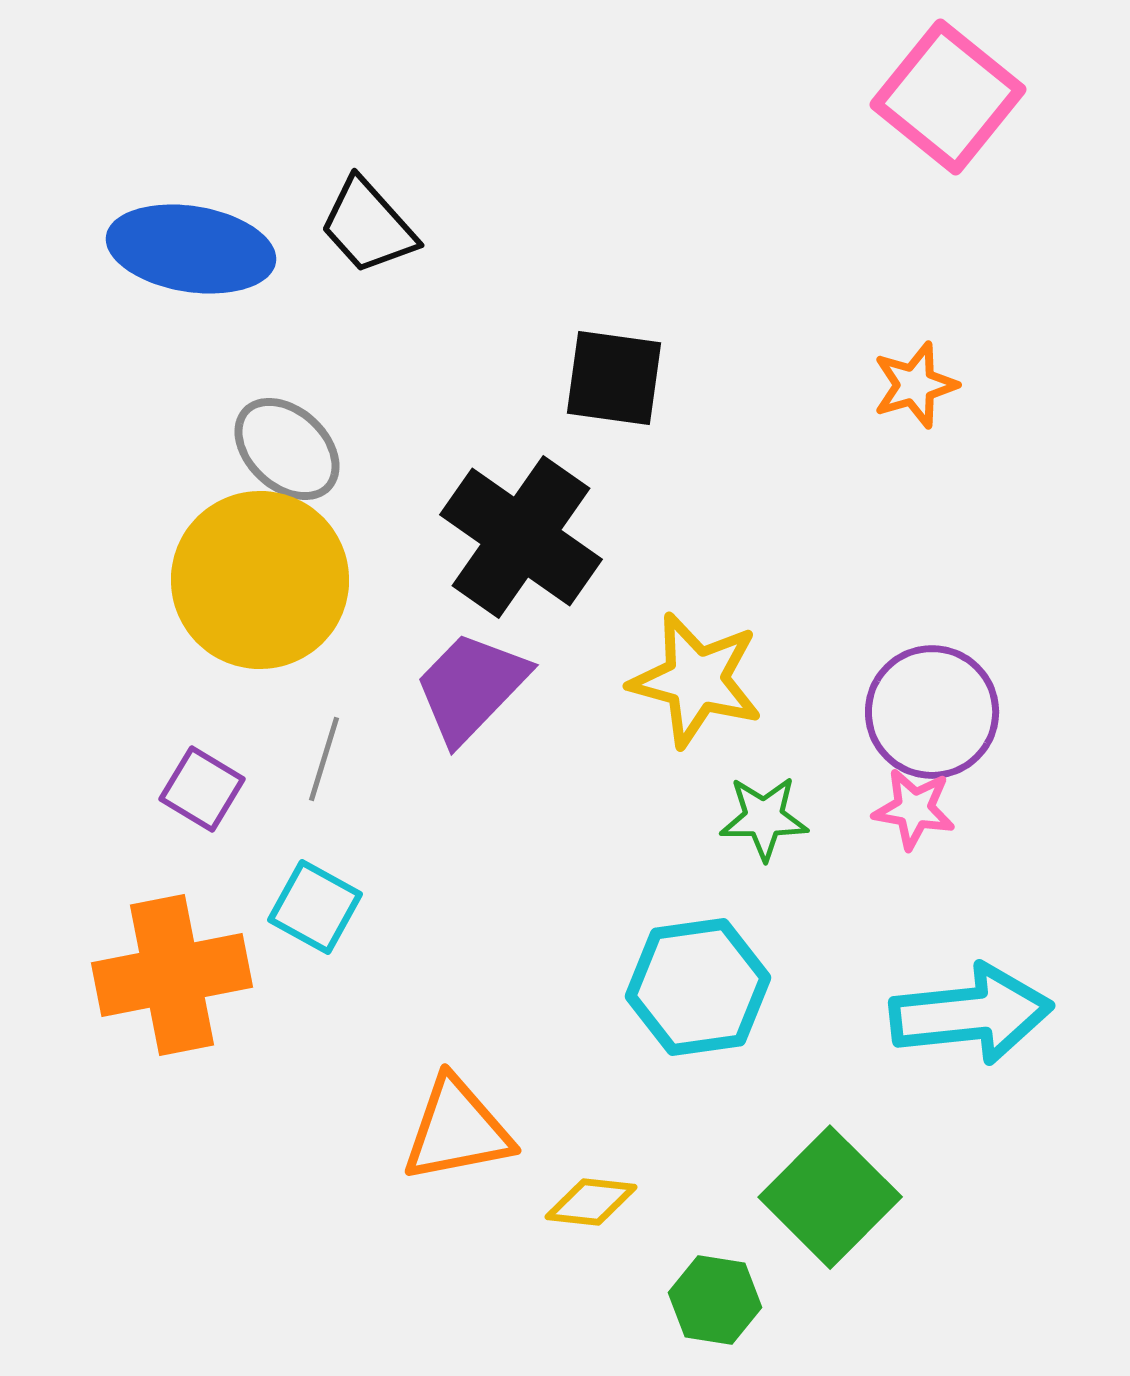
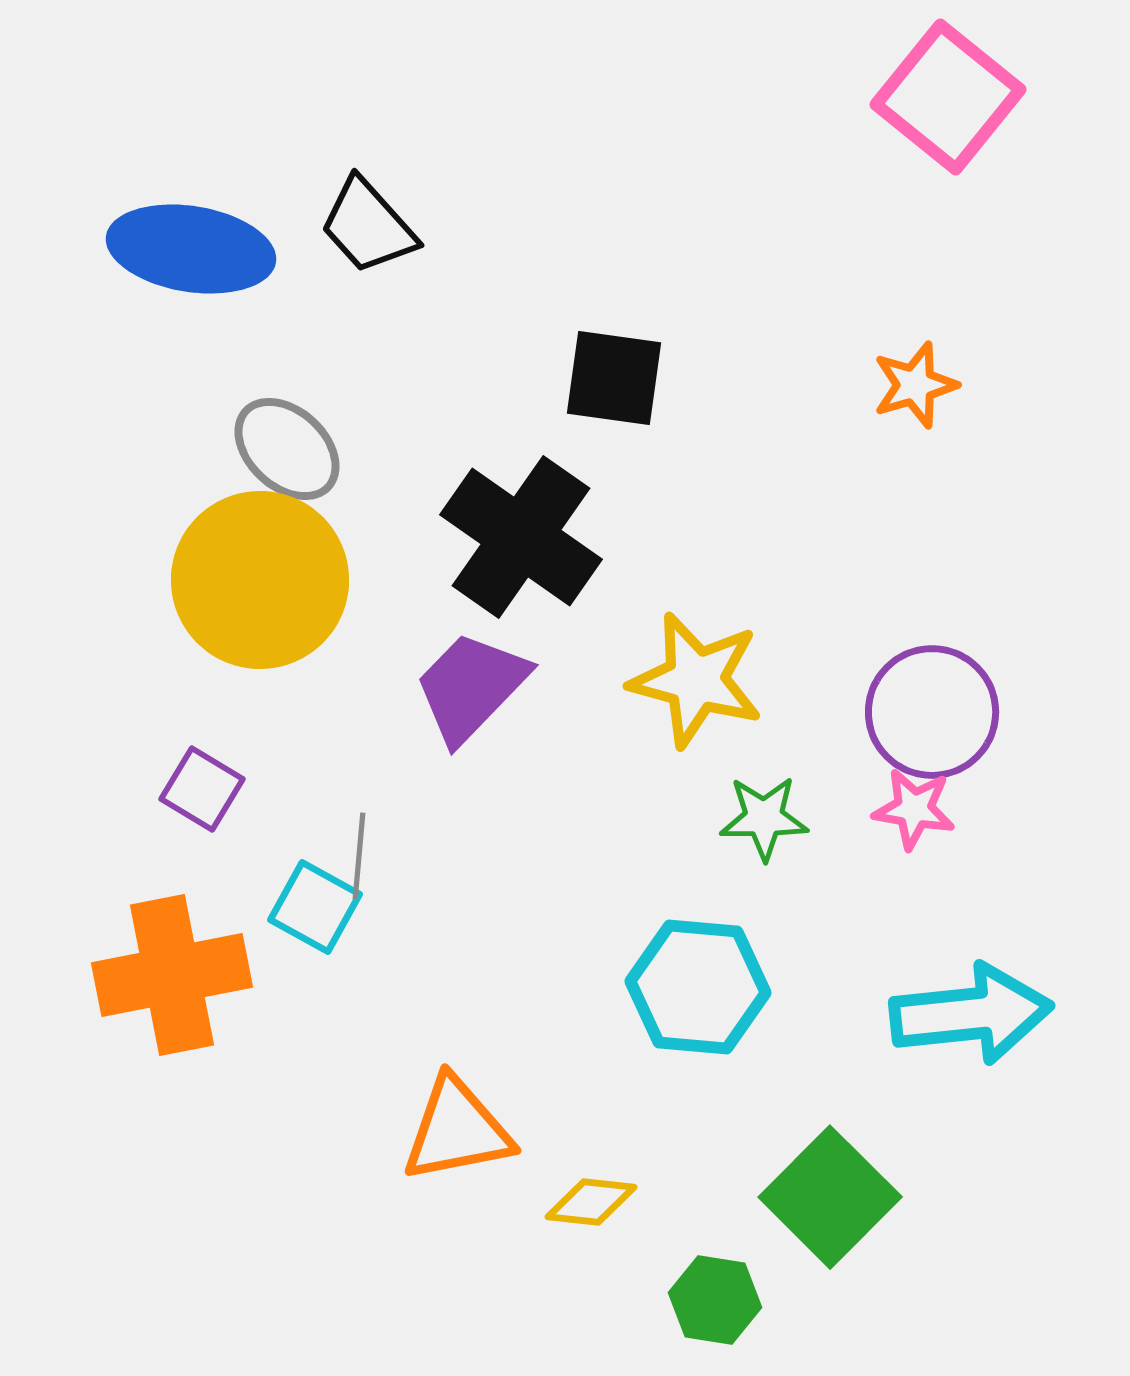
gray line: moved 35 px right, 97 px down; rotated 12 degrees counterclockwise
cyan hexagon: rotated 13 degrees clockwise
